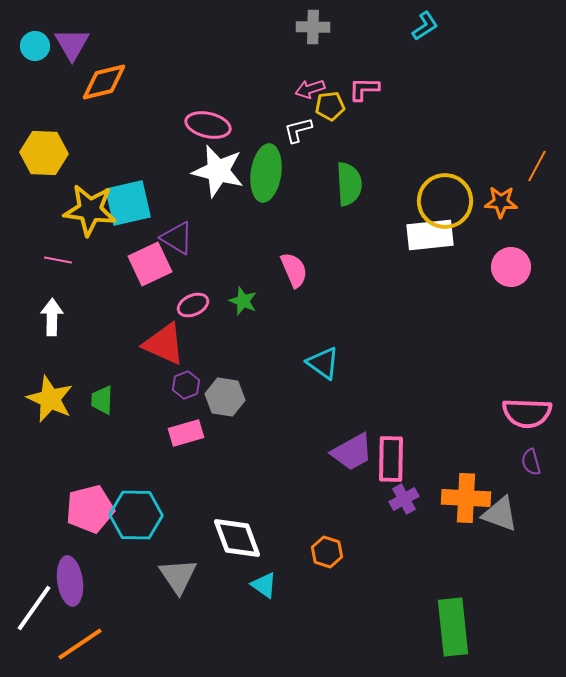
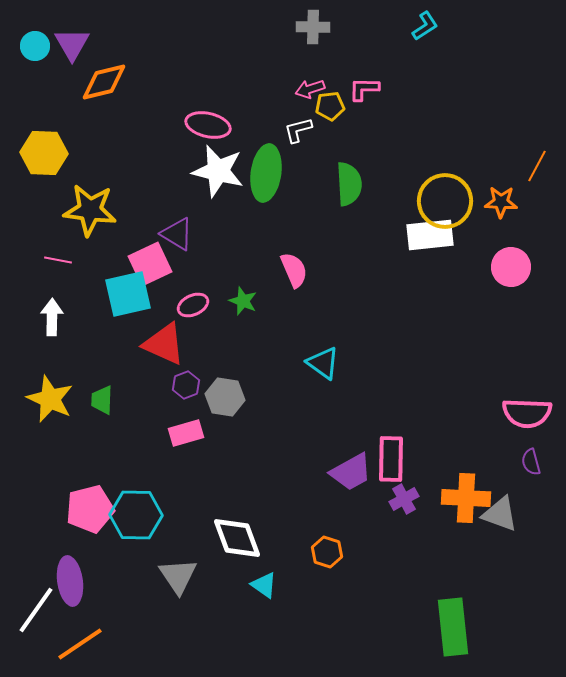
cyan square at (128, 203): moved 91 px down
purple triangle at (177, 238): moved 4 px up
purple trapezoid at (352, 452): moved 1 px left, 20 px down
white line at (34, 608): moved 2 px right, 2 px down
